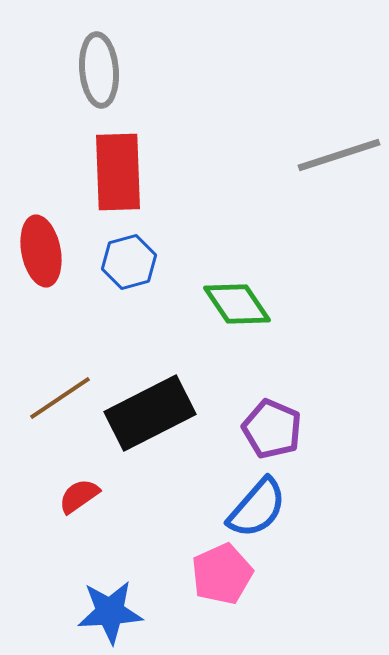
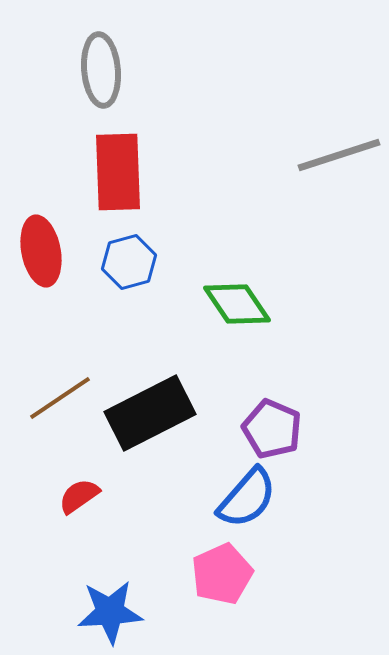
gray ellipse: moved 2 px right
blue semicircle: moved 10 px left, 10 px up
